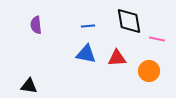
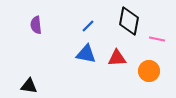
black diamond: rotated 20 degrees clockwise
blue line: rotated 40 degrees counterclockwise
